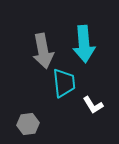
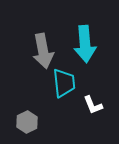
cyan arrow: moved 1 px right
white L-shape: rotated 10 degrees clockwise
gray hexagon: moved 1 px left, 2 px up; rotated 20 degrees counterclockwise
